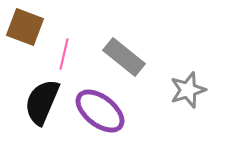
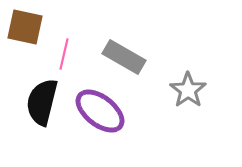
brown square: rotated 9 degrees counterclockwise
gray rectangle: rotated 9 degrees counterclockwise
gray star: rotated 18 degrees counterclockwise
black semicircle: rotated 9 degrees counterclockwise
